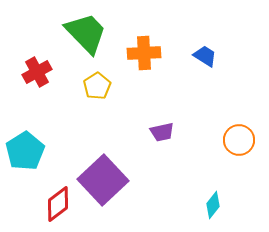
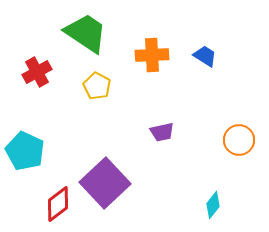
green trapezoid: rotated 12 degrees counterclockwise
orange cross: moved 8 px right, 2 px down
yellow pentagon: rotated 12 degrees counterclockwise
cyan pentagon: rotated 15 degrees counterclockwise
purple square: moved 2 px right, 3 px down
